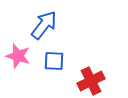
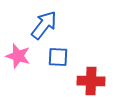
blue square: moved 4 px right, 4 px up
red cross: rotated 28 degrees clockwise
